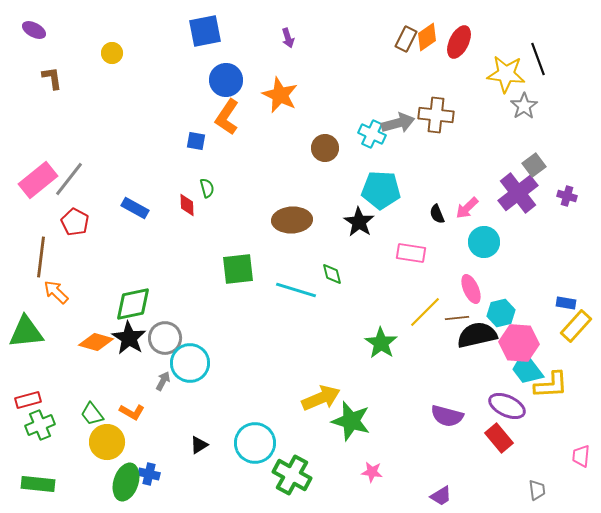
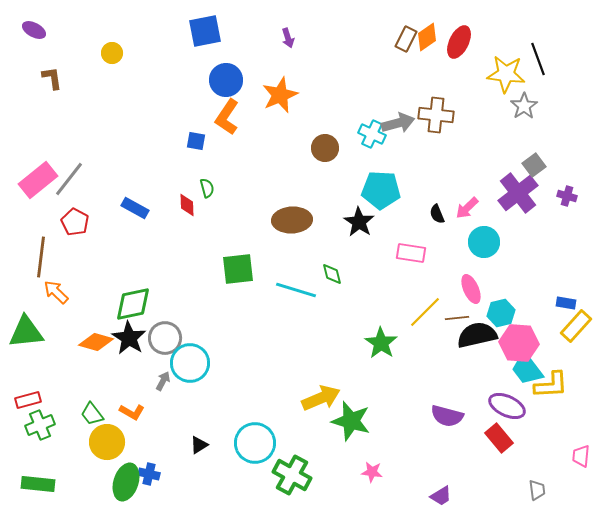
orange star at (280, 95): rotated 24 degrees clockwise
